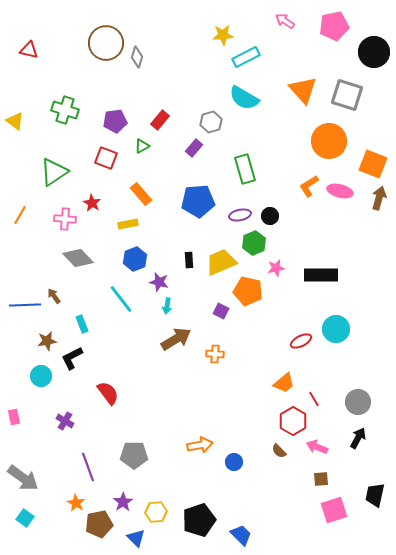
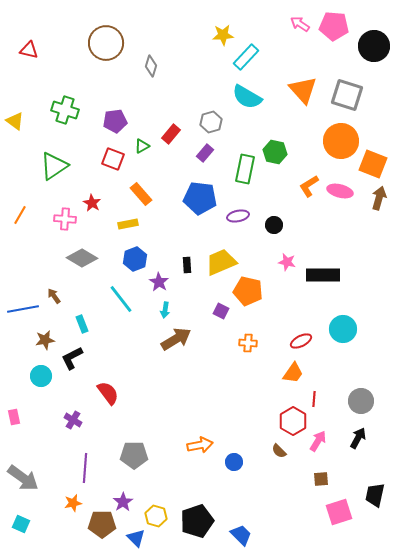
pink arrow at (285, 21): moved 15 px right, 3 px down
pink pentagon at (334, 26): rotated 16 degrees clockwise
black circle at (374, 52): moved 6 px up
gray diamond at (137, 57): moved 14 px right, 9 px down
cyan rectangle at (246, 57): rotated 20 degrees counterclockwise
cyan semicircle at (244, 98): moved 3 px right, 1 px up
red rectangle at (160, 120): moved 11 px right, 14 px down
orange circle at (329, 141): moved 12 px right
purple rectangle at (194, 148): moved 11 px right, 5 px down
red square at (106, 158): moved 7 px right, 1 px down
green rectangle at (245, 169): rotated 28 degrees clockwise
green triangle at (54, 172): moved 6 px up
blue pentagon at (198, 201): moved 2 px right, 3 px up; rotated 12 degrees clockwise
purple ellipse at (240, 215): moved 2 px left, 1 px down
black circle at (270, 216): moved 4 px right, 9 px down
green hexagon at (254, 243): moved 21 px right, 91 px up; rotated 25 degrees counterclockwise
gray diamond at (78, 258): moved 4 px right; rotated 16 degrees counterclockwise
black rectangle at (189, 260): moved 2 px left, 5 px down
pink star at (276, 268): moved 11 px right, 6 px up; rotated 24 degrees clockwise
black rectangle at (321, 275): moved 2 px right
purple star at (159, 282): rotated 18 degrees clockwise
blue line at (25, 305): moved 2 px left, 4 px down; rotated 8 degrees counterclockwise
cyan arrow at (167, 306): moved 2 px left, 4 px down
cyan circle at (336, 329): moved 7 px right
brown star at (47, 341): moved 2 px left, 1 px up
orange cross at (215, 354): moved 33 px right, 11 px up
orange trapezoid at (284, 383): moved 9 px right, 10 px up; rotated 15 degrees counterclockwise
red line at (314, 399): rotated 35 degrees clockwise
gray circle at (358, 402): moved 3 px right, 1 px up
purple cross at (65, 421): moved 8 px right, 1 px up
pink arrow at (317, 447): moved 1 px right, 6 px up; rotated 100 degrees clockwise
purple line at (88, 467): moved 3 px left, 1 px down; rotated 24 degrees clockwise
orange star at (76, 503): moved 3 px left; rotated 30 degrees clockwise
pink square at (334, 510): moved 5 px right, 2 px down
yellow hexagon at (156, 512): moved 4 px down; rotated 20 degrees clockwise
cyan square at (25, 518): moved 4 px left, 6 px down; rotated 12 degrees counterclockwise
black pentagon at (199, 520): moved 2 px left, 1 px down
brown pentagon at (99, 524): moved 3 px right; rotated 12 degrees clockwise
